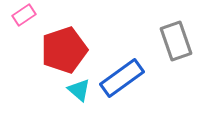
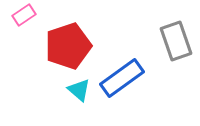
red pentagon: moved 4 px right, 4 px up
